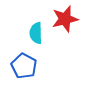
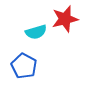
cyan semicircle: moved 1 px up; rotated 105 degrees counterclockwise
